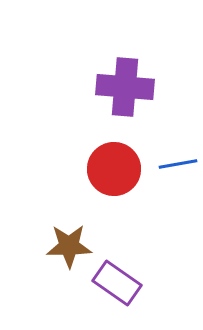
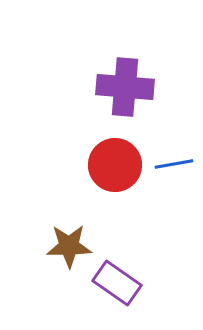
blue line: moved 4 px left
red circle: moved 1 px right, 4 px up
